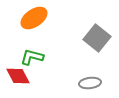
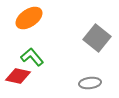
orange ellipse: moved 5 px left
green L-shape: rotated 35 degrees clockwise
red diamond: rotated 50 degrees counterclockwise
